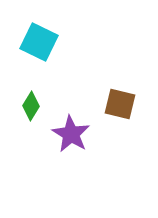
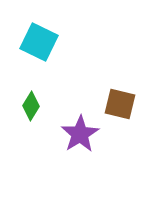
purple star: moved 9 px right; rotated 9 degrees clockwise
